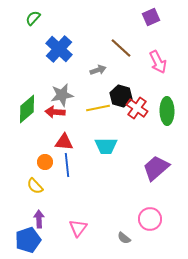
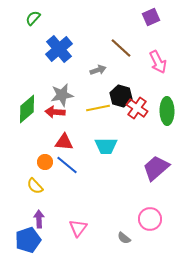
blue cross: rotated 8 degrees clockwise
blue line: rotated 45 degrees counterclockwise
